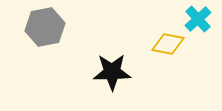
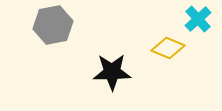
gray hexagon: moved 8 px right, 2 px up
yellow diamond: moved 4 px down; rotated 12 degrees clockwise
